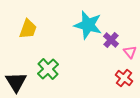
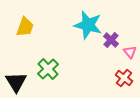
yellow trapezoid: moved 3 px left, 2 px up
